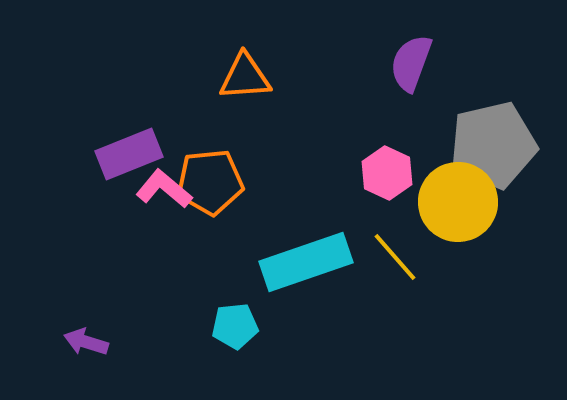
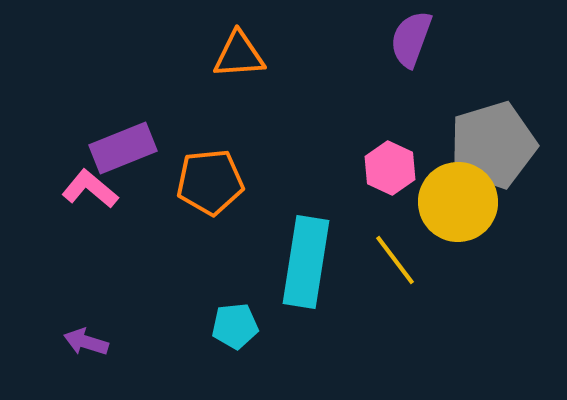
purple semicircle: moved 24 px up
orange triangle: moved 6 px left, 22 px up
gray pentagon: rotated 4 degrees counterclockwise
purple rectangle: moved 6 px left, 6 px up
pink hexagon: moved 3 px right, 5 px up
pink L-shape: moved 74 px left
yellow line: moved 3 px down; rotated 4 degrees clockwise
cyan rectangle: rotated 62 degrees counterclockwise
